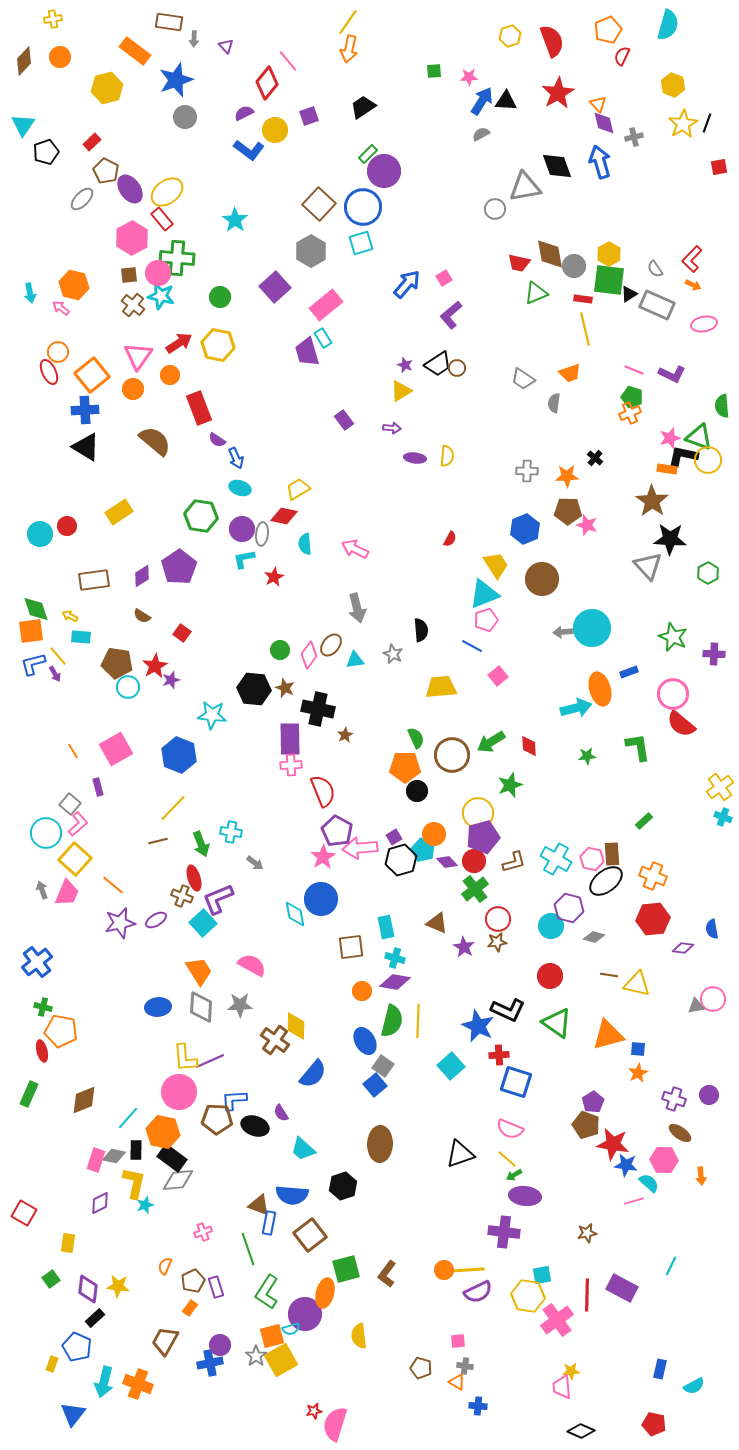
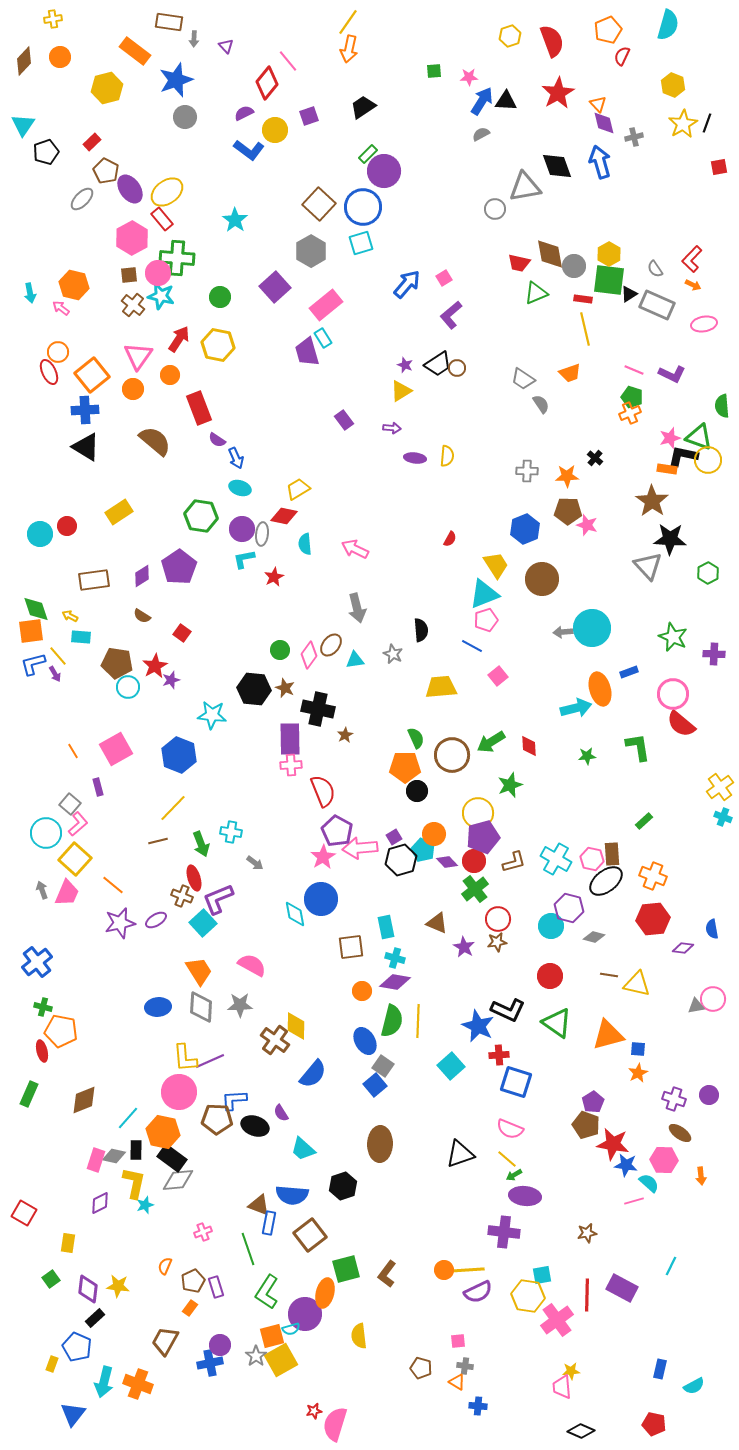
red arrow at (179, 343): moved 4 px up; rotated 24 degrees counterclockwise
gray semicircle at (554, 403): moved 13 px left, 1 px down; rotated 138 degrees clockwise
